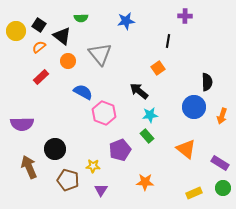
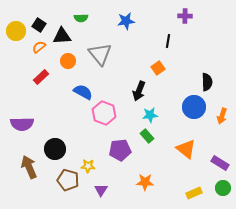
black triangle: rotated 42 degrees counterclockwise
black arrow: rotated 108 degrees counterclockwise
purple pentagon: rotated 15 degrees clockwise
yellow star: moved 5 px left
